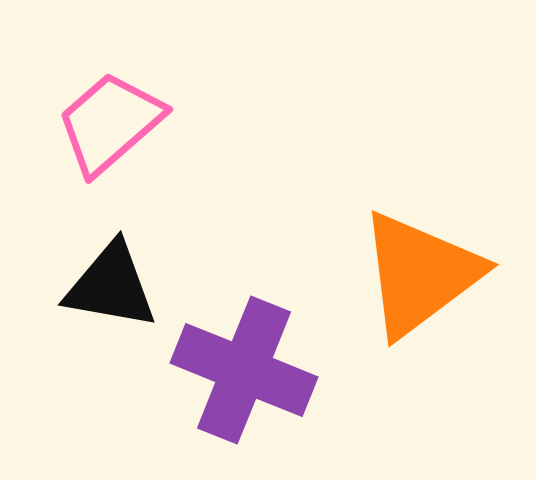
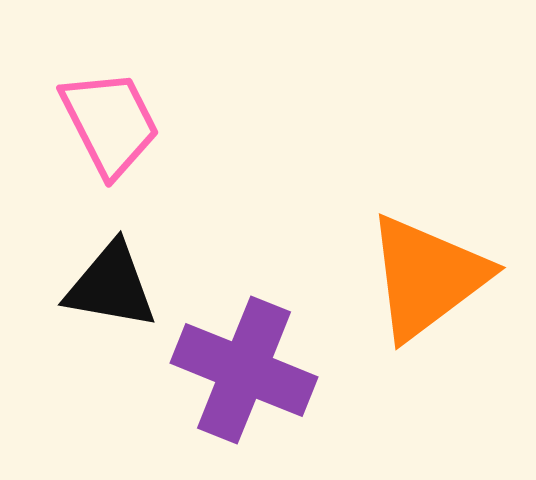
pink trapezoid: rotated 104 degrees clockwise
orange triangle: moved 7 px right, 3 px down
